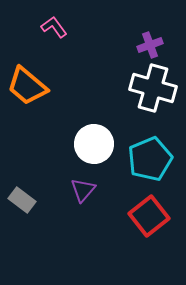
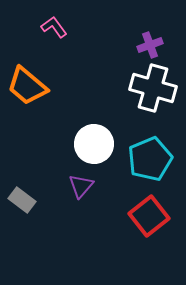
purple triangle: moved 2 px left, 4 px up
